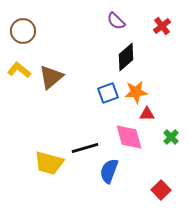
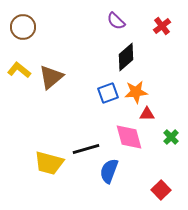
brown circle: moved 4 px up
black line: moved 1 px right, 1 px down
